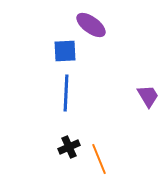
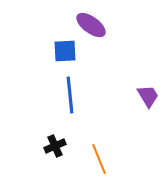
blue line: moved 4 px right, 2 px down; rotated 9 degrees counterclockwise
black cross: moved 14 px left, 1 px up
